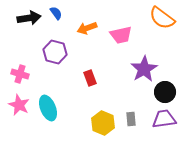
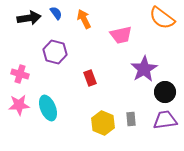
orange arrow: moved 3 px left, 9 px up; rotated 84 degrees clockwise
pink star: rotated 30 degrees counterclockwise
purple trapezoid: moved 1 px right, 1 px down
